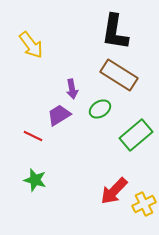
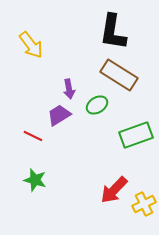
black L-shape: moved 2 px left
purple arrow: moved 3 px left
green ellipse: moved 3 px left, 4 px up
green rectangle: rotated 20 degrees clockwise
red arrow: moved 1 px up
